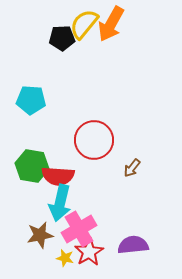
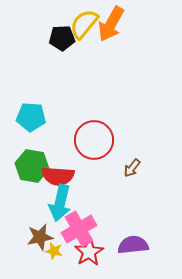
cyan pentagon: moved 17 px down
brown star: moved 2 px down
yellow star: moved 11 px left, 7 px up
